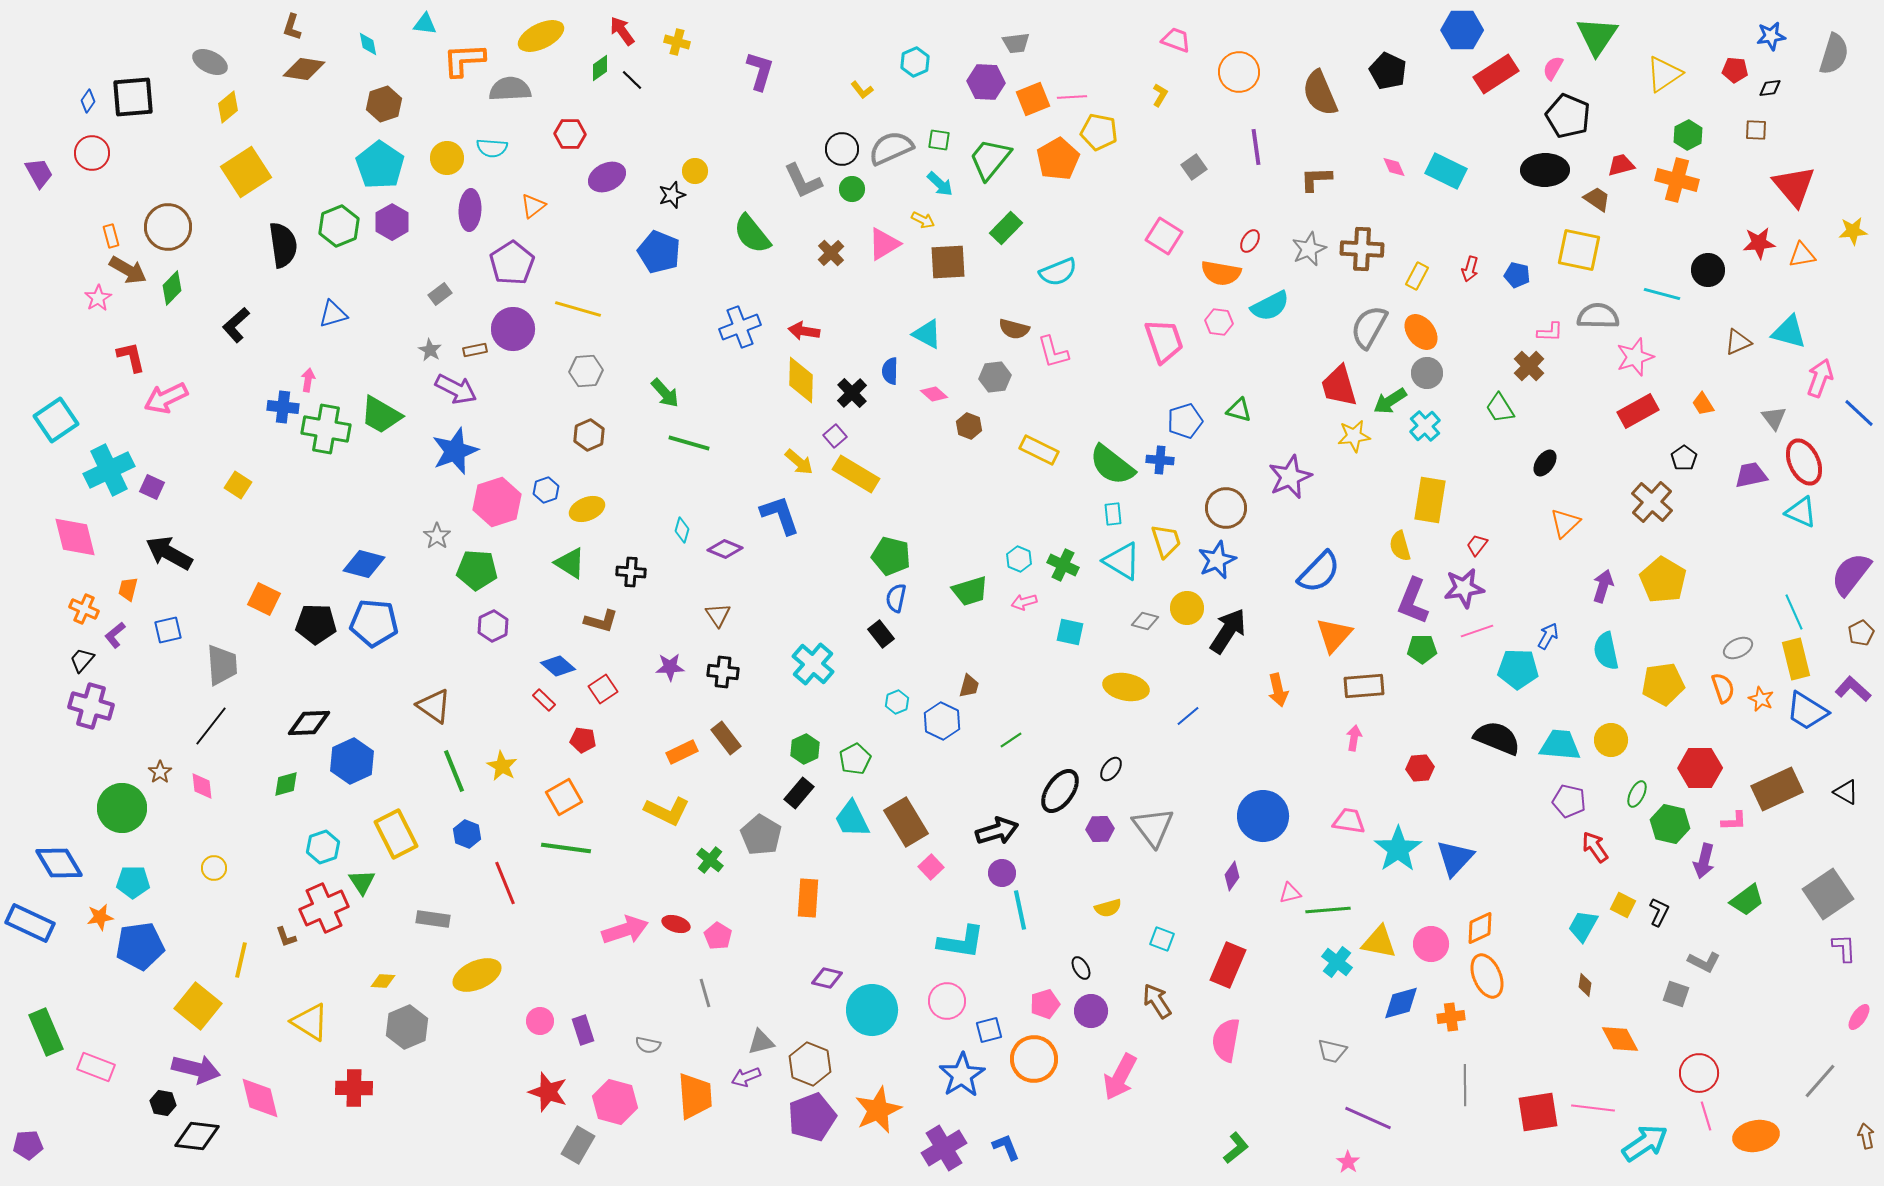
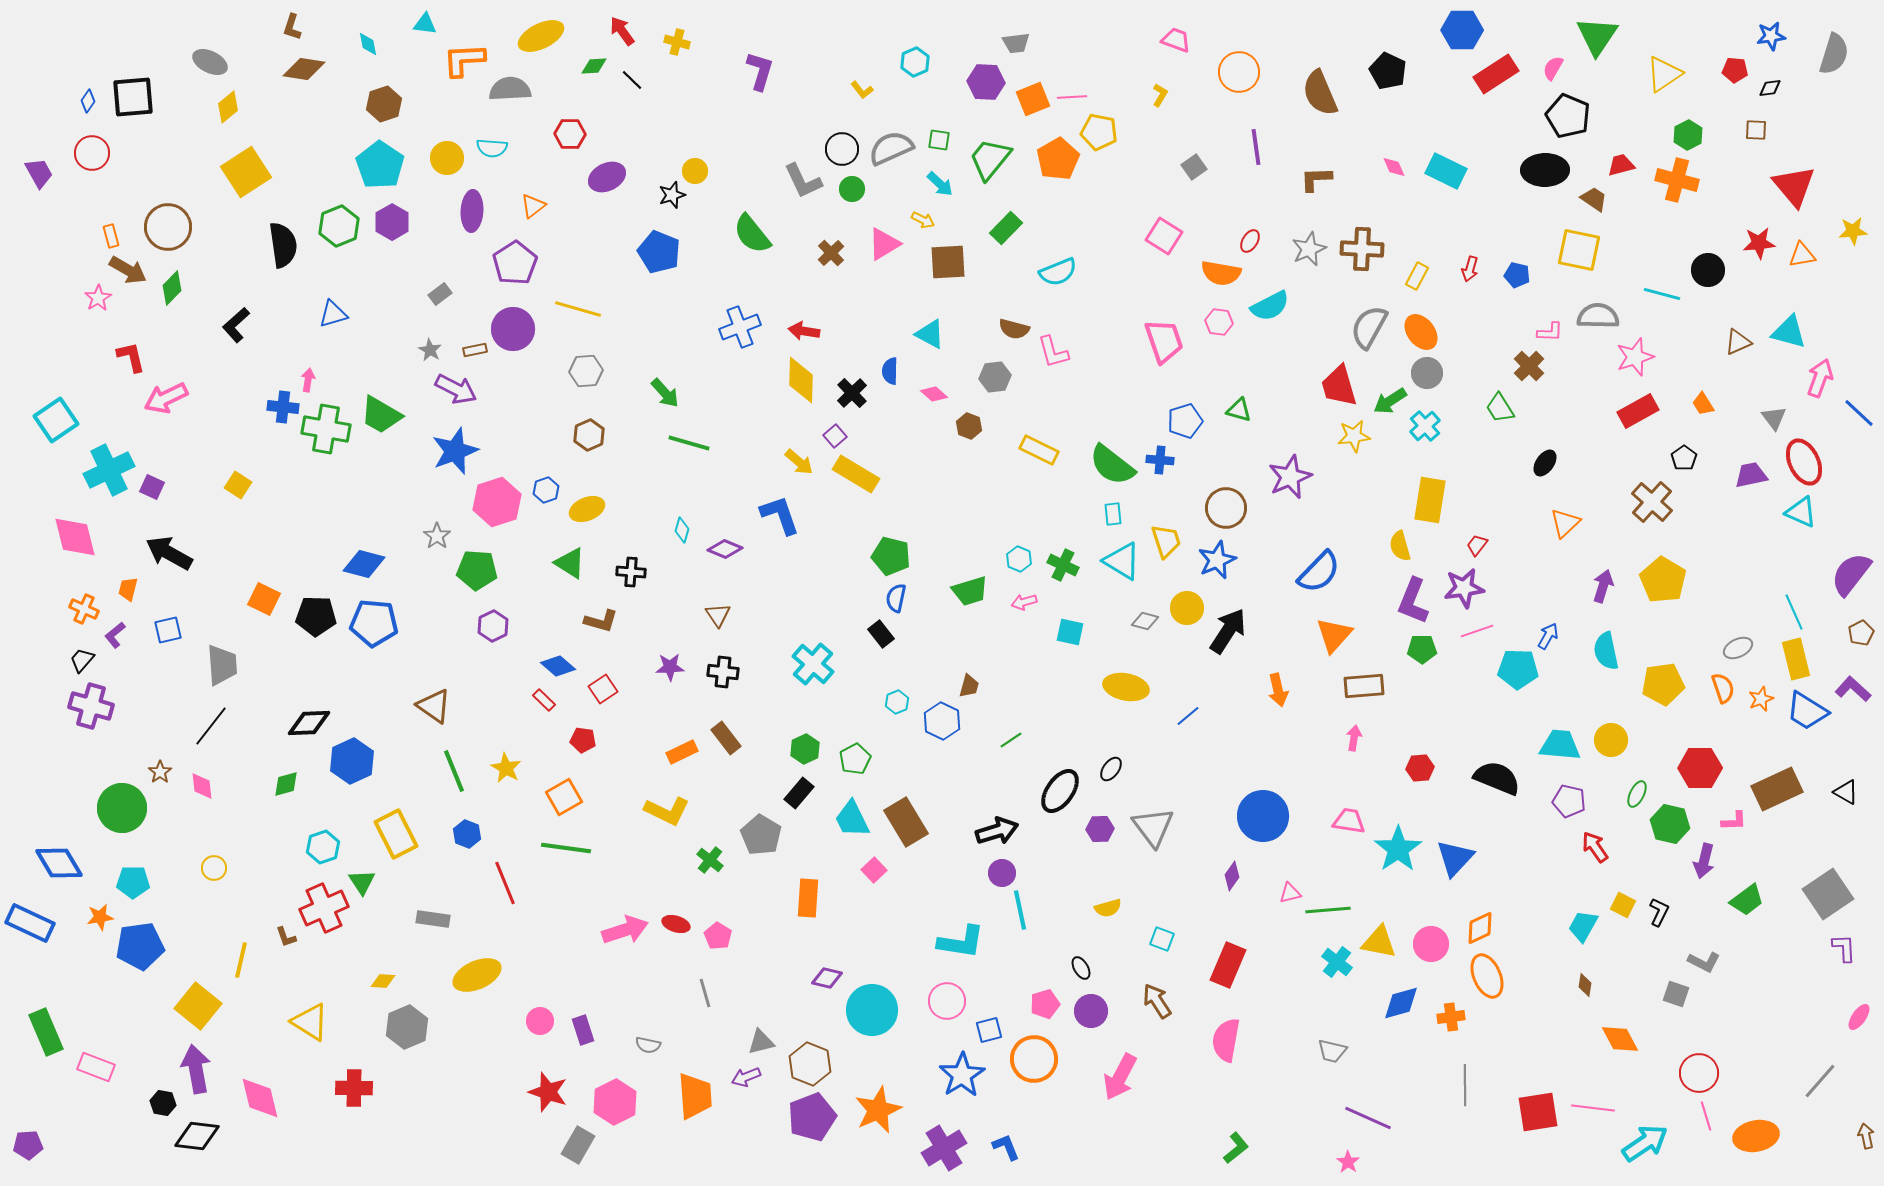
green diamond at (600, 68): moved 6 px left, 2 px up; rotated 32 degrees clockwise
brown trapezoid at (1597, 199): moved 3 px left
purple ellipse at (470, 210): moved 2 px right, 1 px down
purple pentagon at (512, 263): moved 3 px right
cyan triangle at (927, 334): moved 3 px right
black pentagon at (316, 624): moved 8 px up
orange star at (1761, 699): rotated 25 degrees clockwise
black semicircle at (1497, 738): moved 40 px down
yellow star at (502, 766): moved 4 px right, 2 px down
pink square at (931, 867): moved 57 px left, 3 px down
purple arrow at (196, 1069): rotated 114 degrees counterclockwise
pink hexagon at (615, 1102): rotated 18 degrees clockwise
